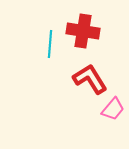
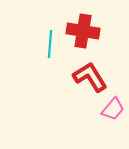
red L-shape: moved 2 px up
